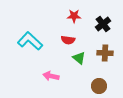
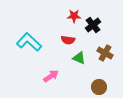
black cross: moved 10 px left, 1 px down
cyan L-shape: moved 1 px left, 1 px down
brown cross: rotated 28 degrees clockwise
green triangle: rotated 16 degrees counterclockwise
pink arrow: rotated 133 degrees clockwise
brown circle: moved 1 px down
